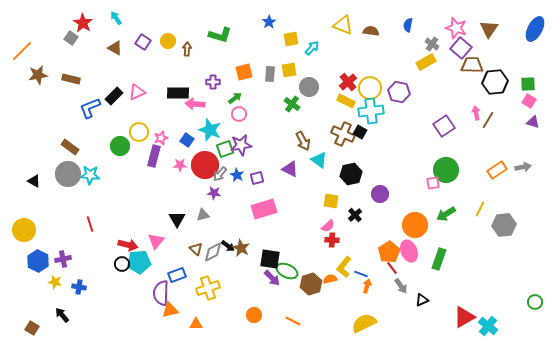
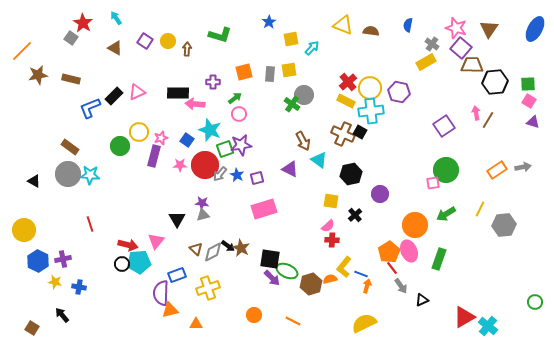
purple square at (143, 42): moved 2 px right, 1 px up
gray circle at (309, 87): moved 5 px left, 8 px down
purple star at (214, 193): moved 12 px left, 10 px down
